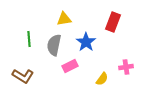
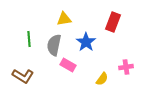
pink rectangle: moved 2 px left, 1 px up; rotated 56 degrees clockwise
